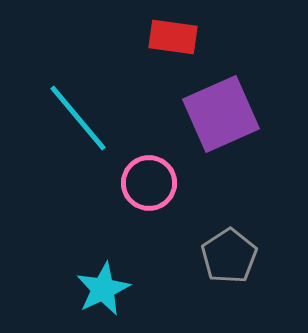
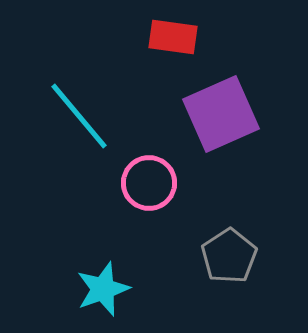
cyan line: moved 1 px right, 2 px up
cyan star: rotated 6 degrees clockwise
